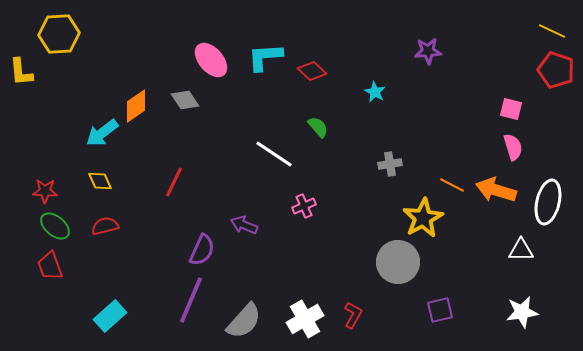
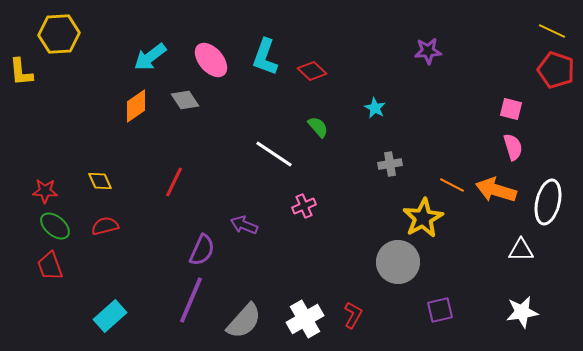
cyan L-shape: rotated 66 degrees counterclockwise
cyan star: moved 16 px down
cyan arrow: moved 48 px right, 76 px up
